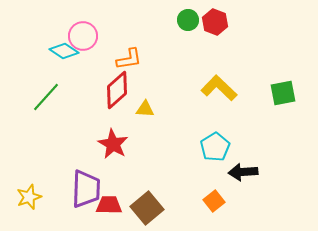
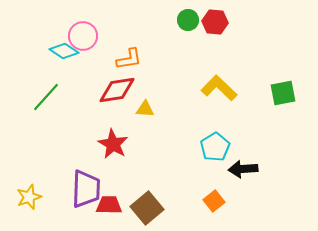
red hexagon: rotated 15 degrees counterclockwise
red diamond: rotated 33 degrees clockwise
black arrow: moved 3 px up
